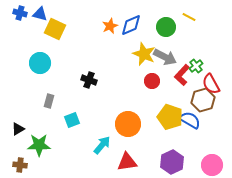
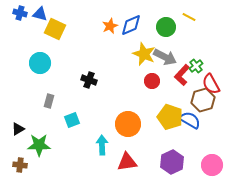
cyan arrow: rotated 42 degrees counterclockwise
